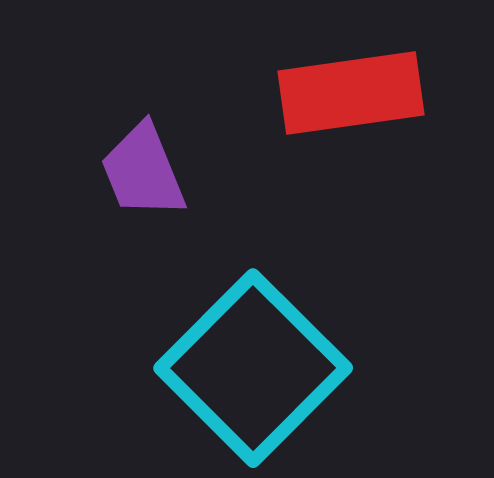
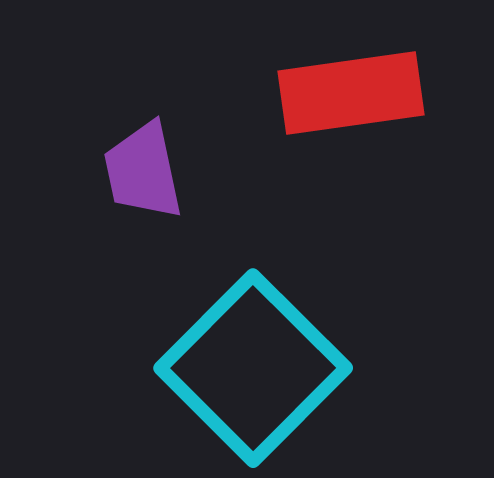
purple trapezoid: rotated 10 degrees clockwise
